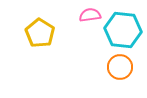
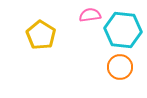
yellow pentagon: moved 1 px right, 2 px down
